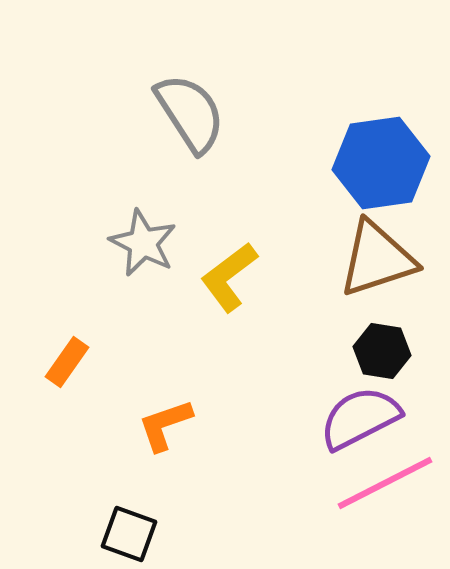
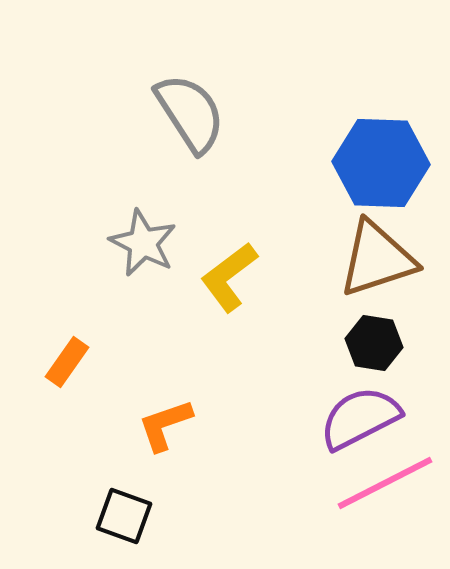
blue hexagon: rotated 10 degrees clockwise
black hexagon: moved 8 px left, 8 px up
black square: moved 5 px left, 18 px up
